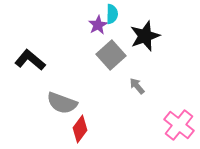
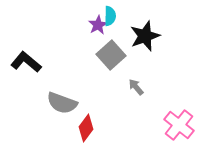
cyan semicircle: moved 2 px left, 2 px down
black L-shape: moved 4 px left, 2 px down
gray arrow: moved 1 px left, 1 px down
red diamond: moved 6 px right, 1 px up
